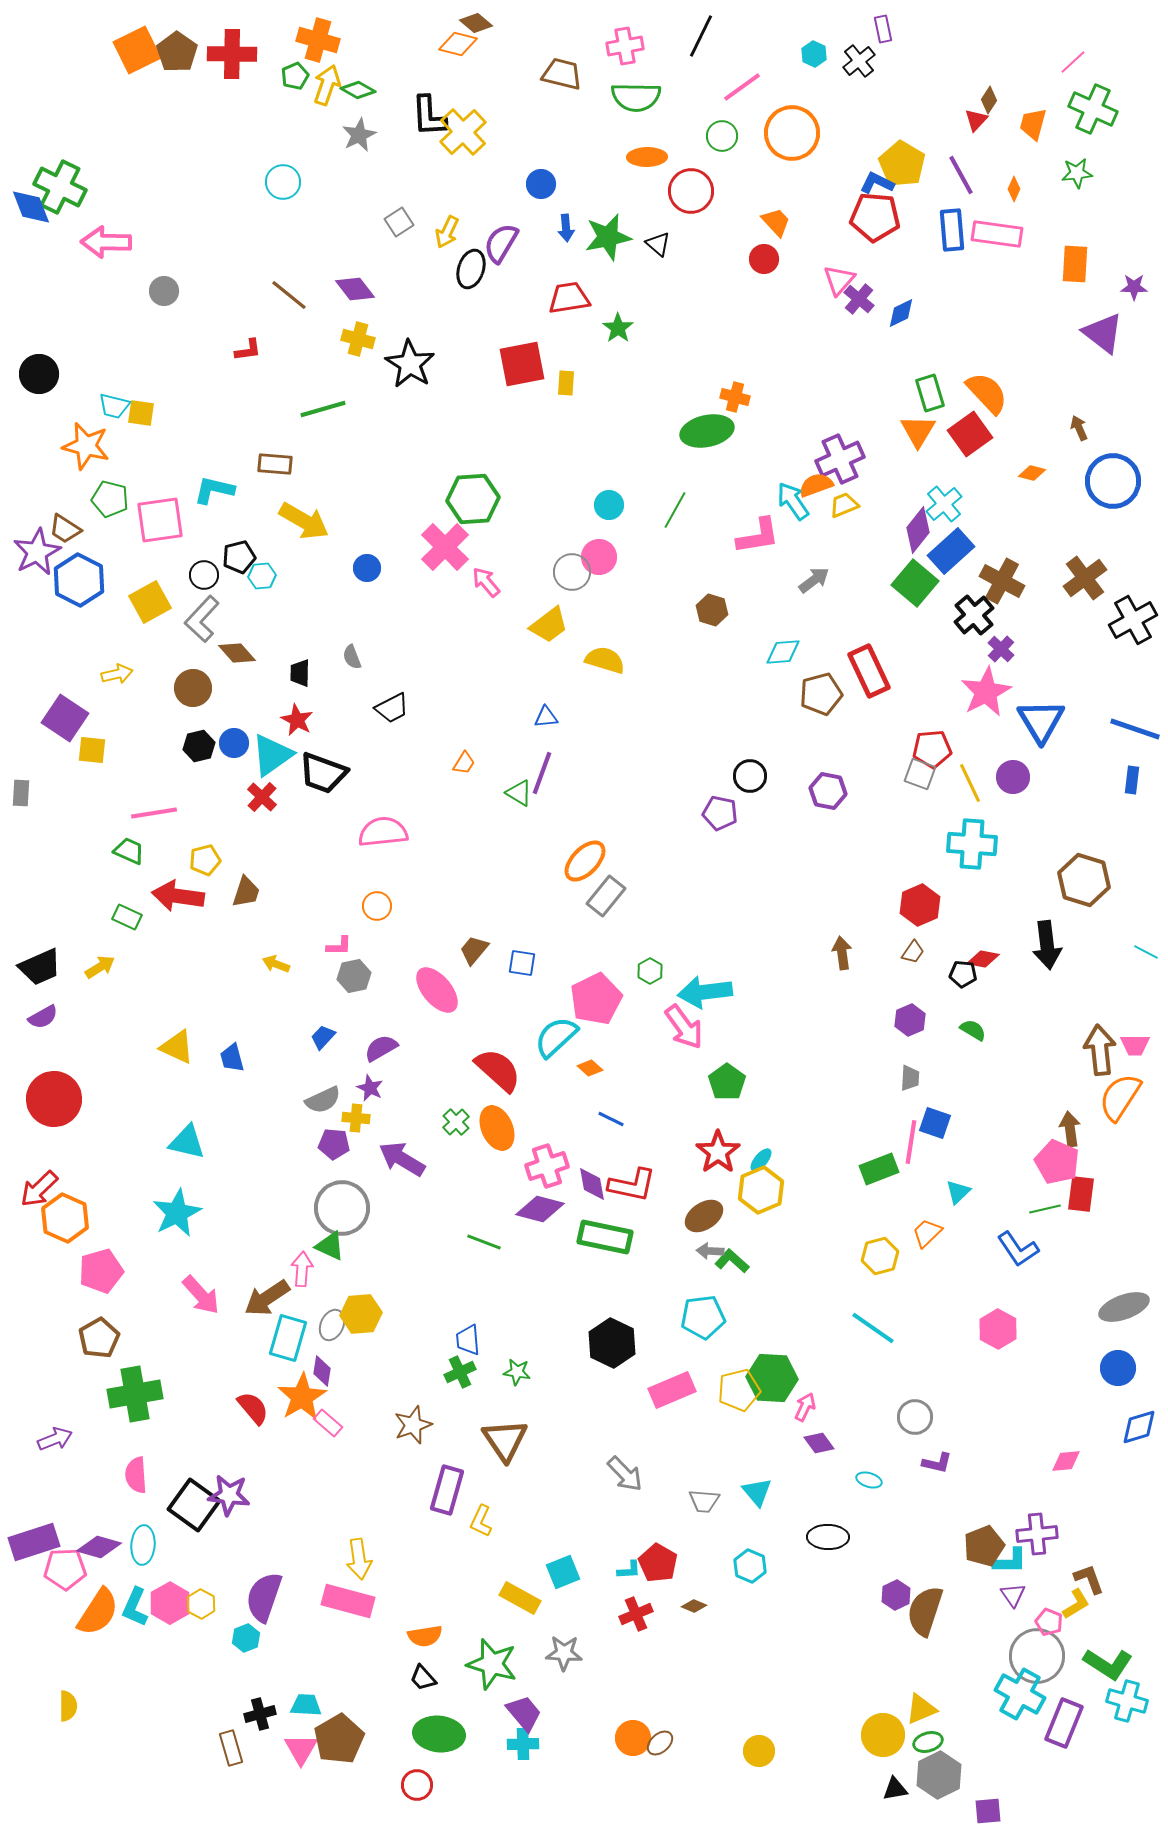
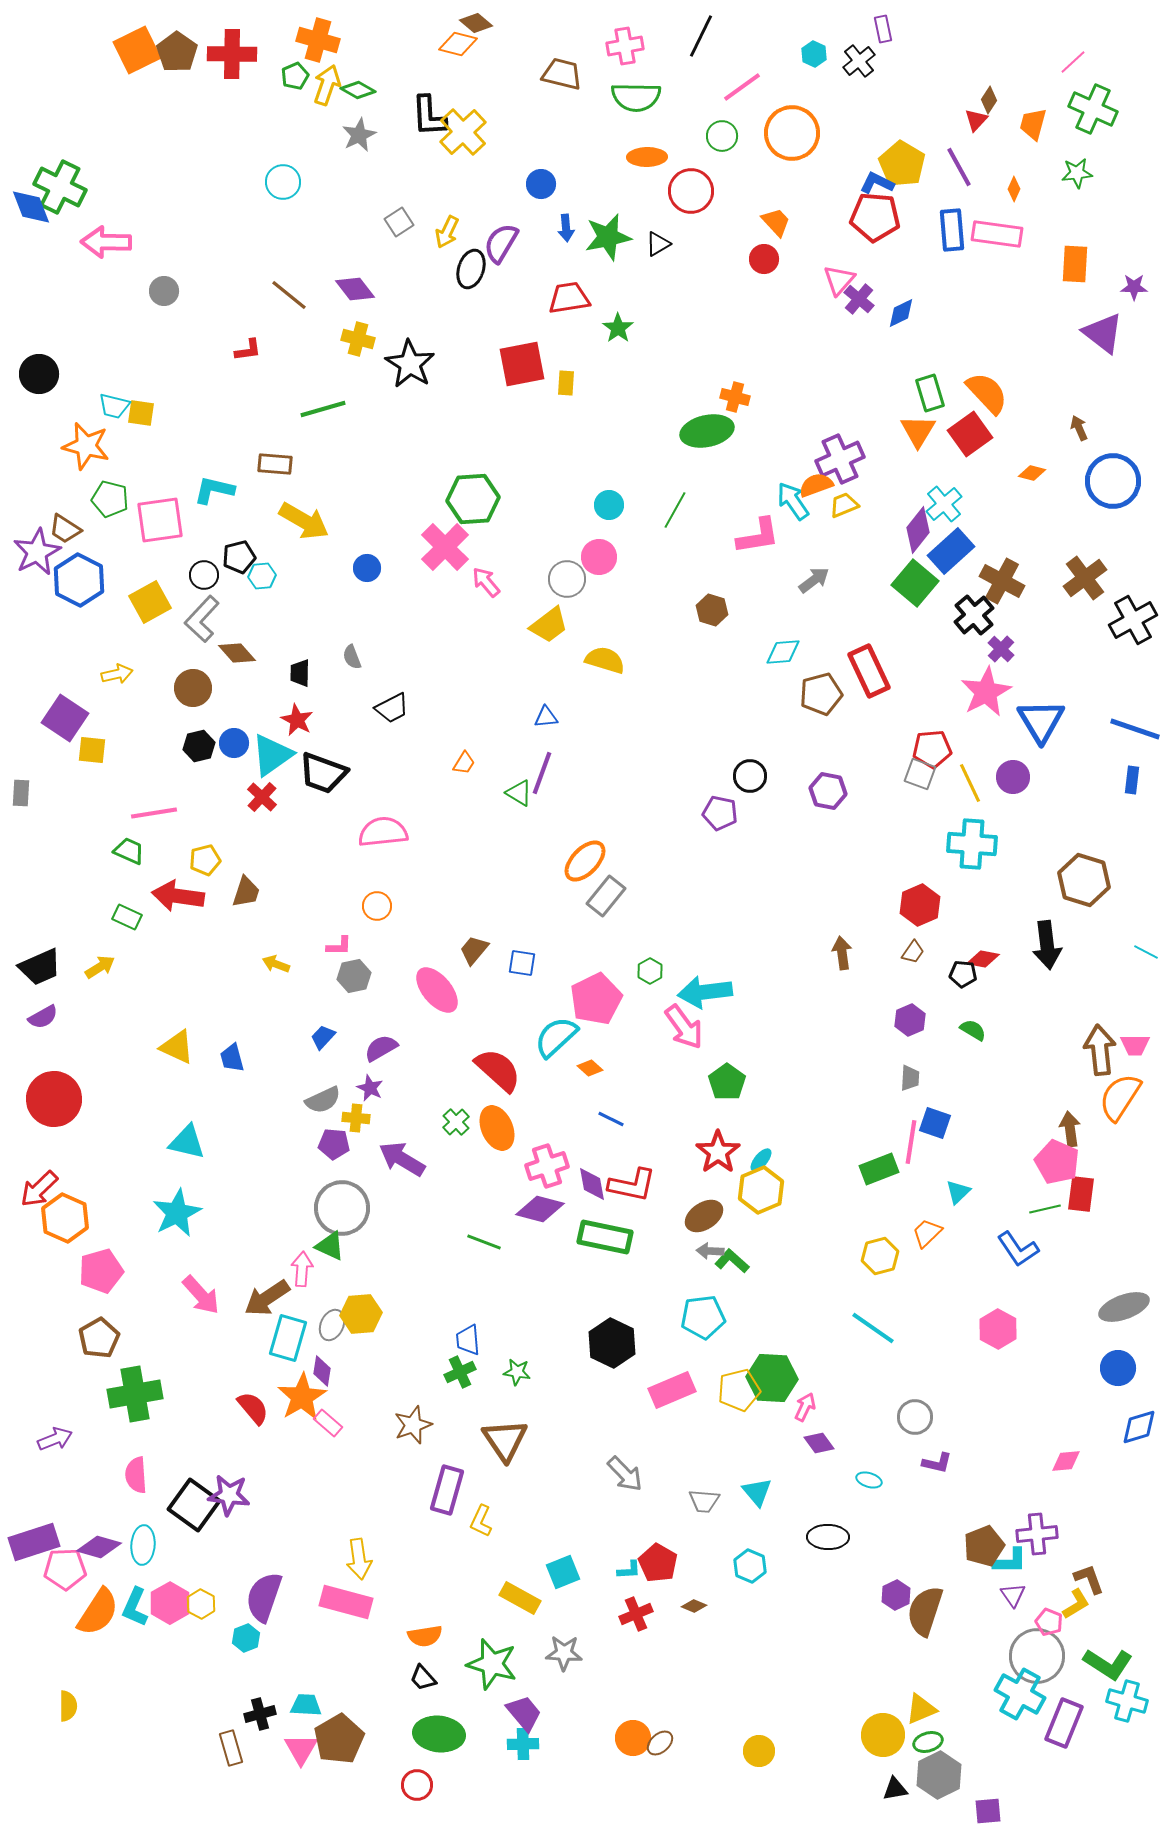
purple line at (961, 175): moved 2 px left, 8 px up
black triangle at (658, 244): rotated 48 degrees clockwise
gray circle at (572, 572): moved 5 px left, 7 px down
pink rectangle at (348, 1601): moved 2 px left, 1 px down
